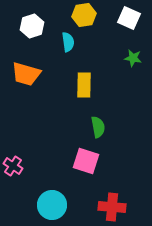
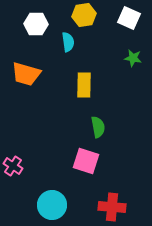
white hexagon: moved 4 px right, 2 px up; rotated 20 degrees clockwise
